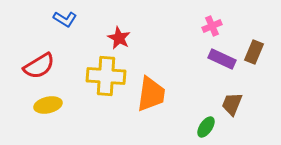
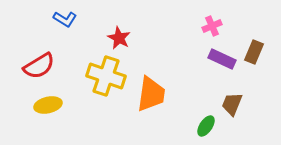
yellow cross: rotated 15 degrees clockwise
green ellipse: moved 1 px up
